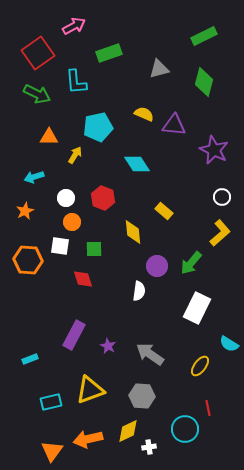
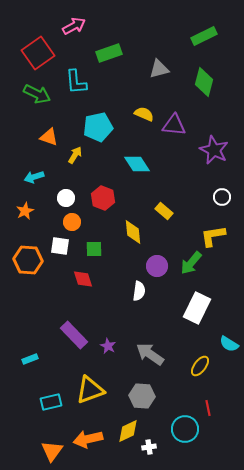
orange triangle at (49, 137): rotated 18 degrees clockwise
yellow L-shape at (220, 233): moved 7 px left, 3 px down; rotated 148 degrees counterclockwise
purple rectangle at (74, 335): rotated 72 degrees counterclockwise
